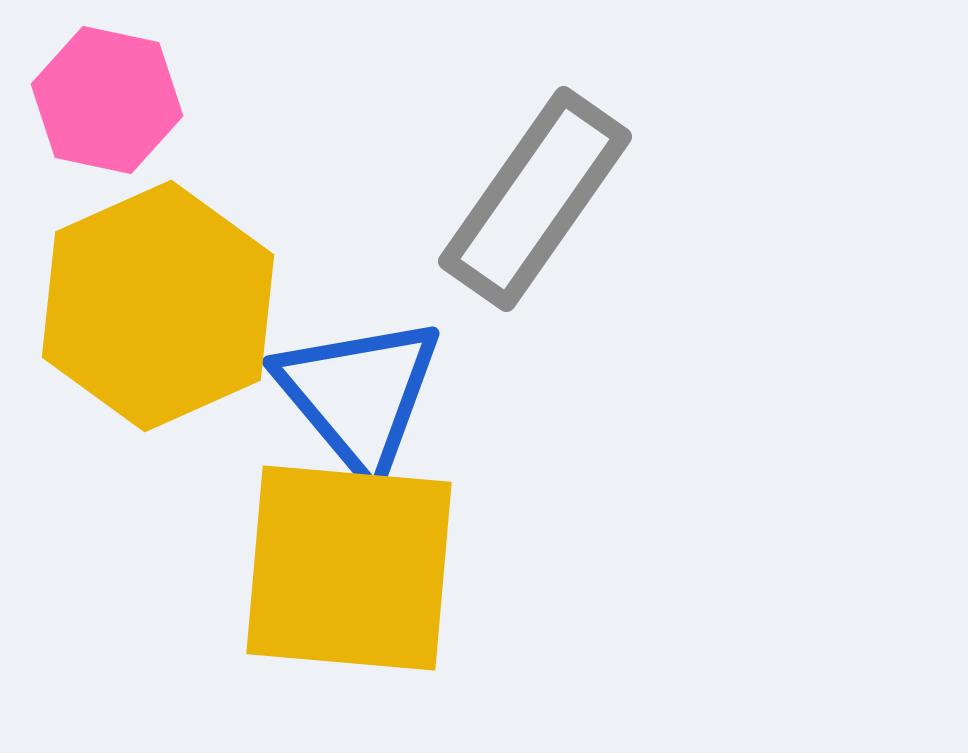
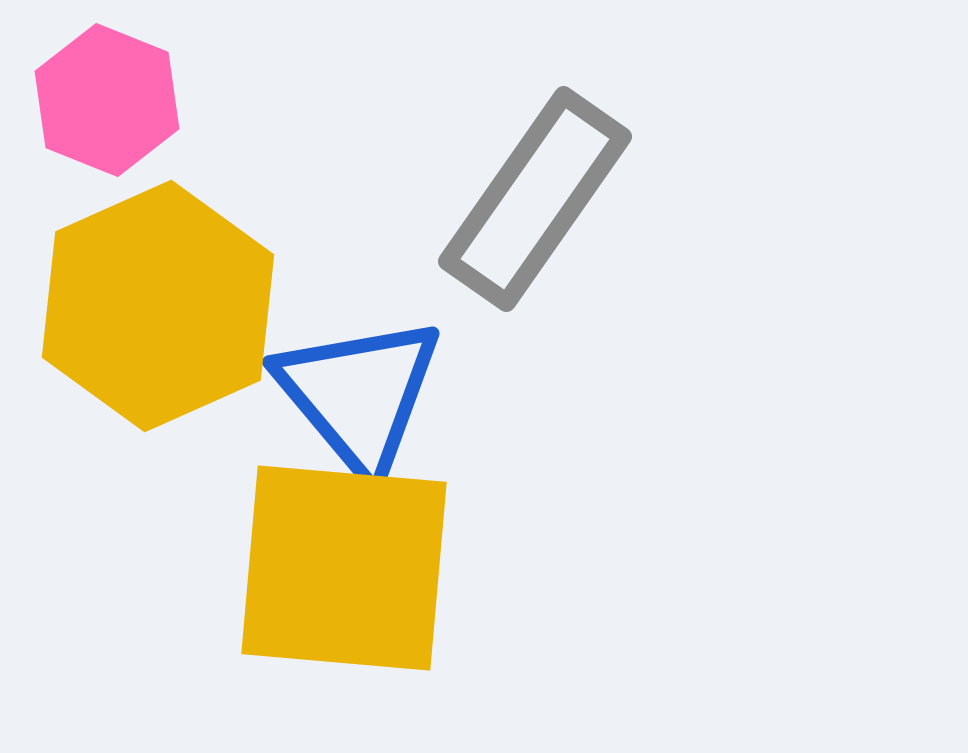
pink hexagon: rotated 10 degrees clockwise
yellow square: moved 5 px left
